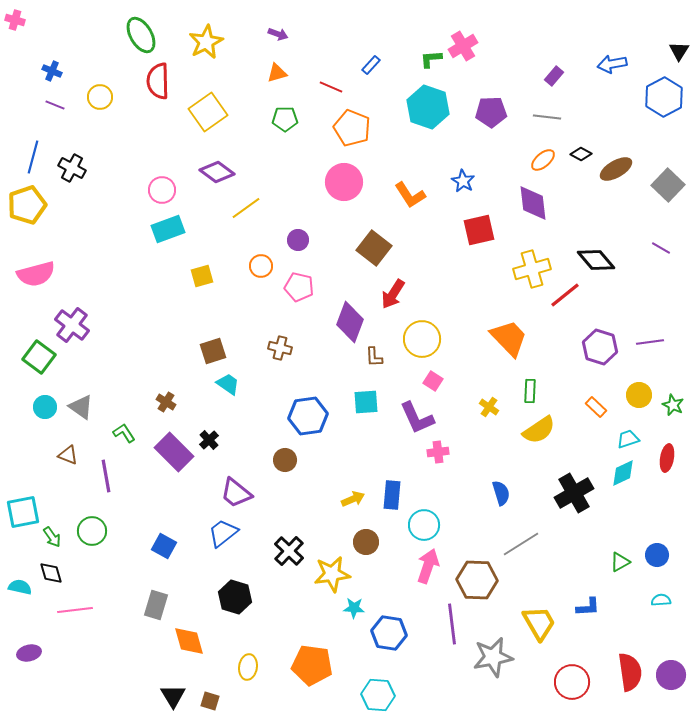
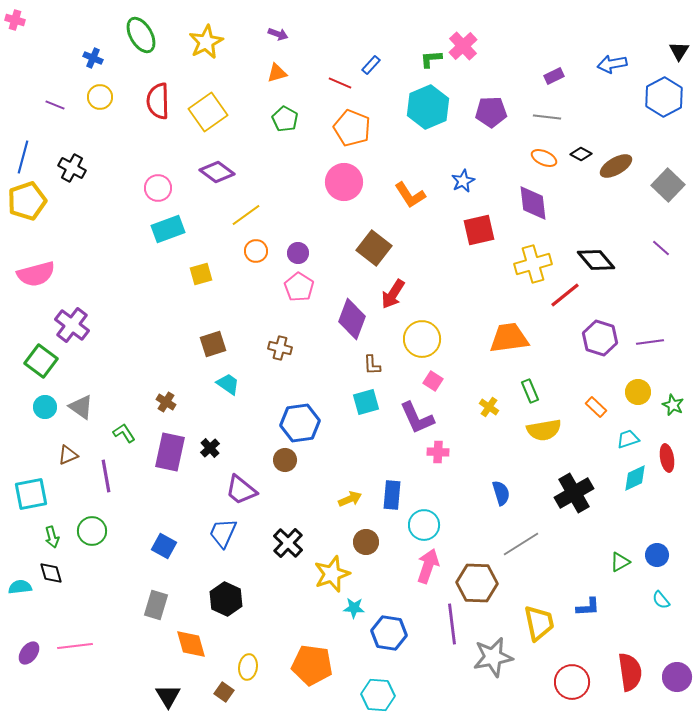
pink cross at (463, 46): rotated 12 degrees counterclockwise
blue cross at (52, 71): moved 41 px right, 13 px up
purple rectangle at (554, 76): rotated 24 degrees clockwise
red semicircle at (158, 81): moved 20 px down
red line at (331, 87): moved 9 px right, 4 px up
cyan hexagon at (428, 107): rotated 18 degrees clockwise
green pentagon at (285, 119): rotated 30 degrees clockwise
blue line at (33, 157): moved 10 px left
orange ellipse at (543, 160): moved 1 px right, 2 px up; rotated 65 degrees clockwise
brown ellipse at (616, 169): moved 3 px up
blue star at (463, 181): rotated 15 degrees clockwise
pink circle at (162, 190): moved 4 px left, 2 px up
yellow pentagon at (27, 205): moved 4 px up
yellow line at (246, 208): moved 7 px down
purple circle at (298, 240): moved 13 px down
purple line at (661, 248): rotated 12 degrees clockwise
orange circle at (261, 266): moved 5 px left, 15 px up
yellow cross at (532, 269): moved 1 px right, 5 px up
yellow square at (202, 276): moved 1 px left, 2 px up
pink pentagon at (299, 287): rotated 20 degrees clockwise
purple diamond at (350, 322): moved 2 px right, 3 px up
orange trapezoid at (509, 338): rotated 54 degrees counterclockwise
purple hexagon at (600, 347): moved 9 px up
brown square at (213, 351): moved 7 px up
green square at (39, 357): moved 2 px right, 4 px down
brown L-shape at (374, 357): moved 2 px left, 8 px down
green rectangle at (530, 391): rotated 25 degrees counterclockwise
yellow circle at (639, 395): moved 1 px left, 3 px up
cyan square at (366, 402): rotated 12 degrees counterclockwise
blue hexagon at (308, 416): moved 8 px left, 7 px down
yellow semicircle at (539, 430): moved 5 px right; rotated 24 degrees clockwise
black cross at (209, 440): moved 1 px right, 8 px down
purple rectangle at (174, 452): moved 4 px left; rotated 57 degrees clockwise
pink cross at (438, 452): rotated 10 degrees clockwise
brown triangle at (68, 455): rotated 45 degrees counterclockwise
red ellipse at (667, 458): rotated 20 degrees counterclockwise
cyan diamond at (623, 473): moved 12 px right, 5 px down
purple trapezoid at (236, 493): moved 5 px right, 3 px up
yellow arrow at (353, 499): moved 3 px left
cyan square at (23, 512): moved 8 px right, 18 px up
blue trapezoid at (223, 533): rotated 28 degrees counterclockwise
green arrow at (52, 537): rotated 20 degrees clockwise
black cross at (289, 551): moved 1 px left, 8 px up
yellow star at (332, 574): rotated 12 degrees counterclockwise
brown hexagon at (477, 580): moved 3 px down
cyan semicircle at (20, 587): rotated 20 degrees counterclockwise
black hexagon at (235, 597): moved 9 px left, 2 px down; rotated 8 degrees clockwise
cyan semicircle at (661, 600): rotated 126 degrees counterclockwise
pink line at (75, 610): moved 36 px down
yellow trapezoid at (539, 623): rotated 18 degrees clockwise
orange diamond at (189, 641): moved 2 px right, 3 px down
purple ellipse at (29, 653): rotated 40 degrees counterclockwise
purple circle at (671, 675): moved 6 px right, 2 px down
black triangle at (173, 696): moved 5 px left
brown square at (210, 701): moved 14 px right, 9 px up; rotated 18 degrees clockwise
